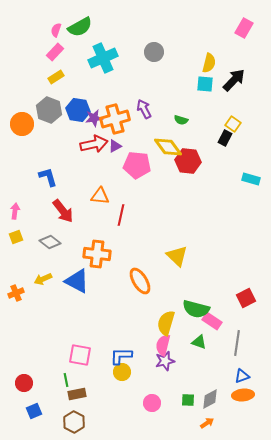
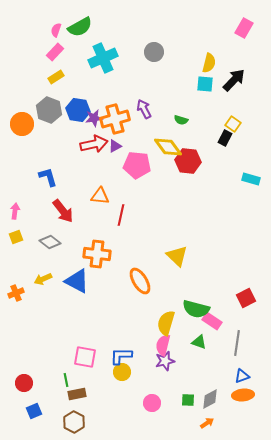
pink square at (80, 355): moved 5 px right, 2 px down
